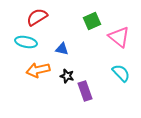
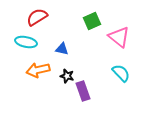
purple rectangle: moved 2 px left
